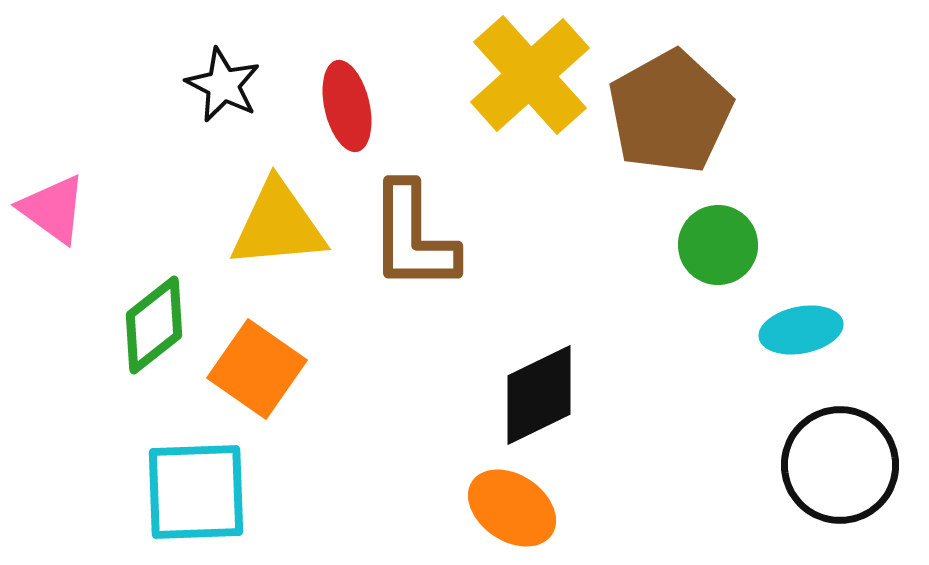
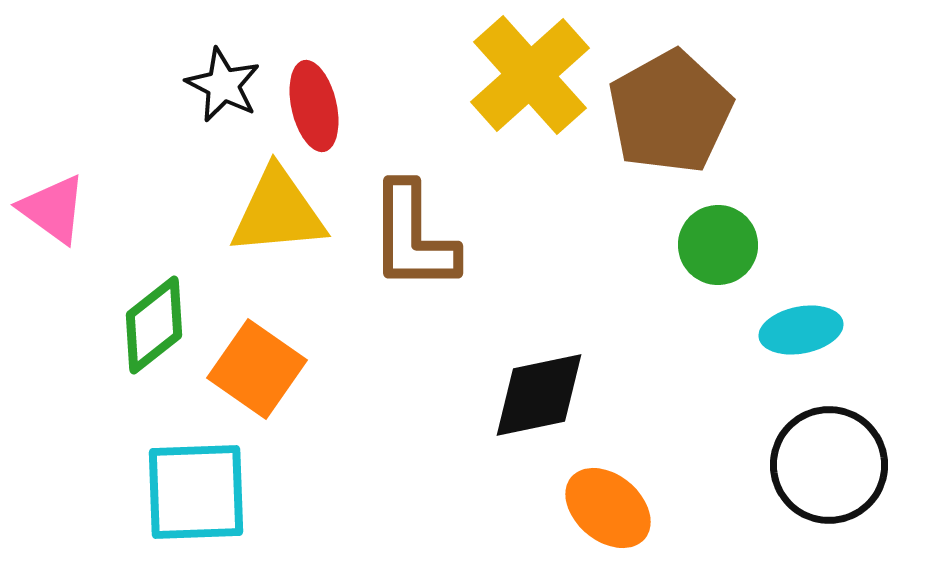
red ellipse: moved 33 px left
yellow triangle: moved 13 px up
black diamond: rotated 14 degrees clockwise
black circle: moved 11 px left
orange ellipse: moved 96 px right; rotated 6 degrees clockwise
